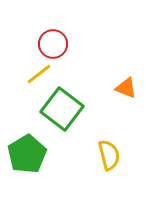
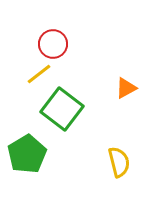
orange triangle: rotated 50 degrees counterclockwise
yellow semicircle: moved 10 px right, 7 px down
